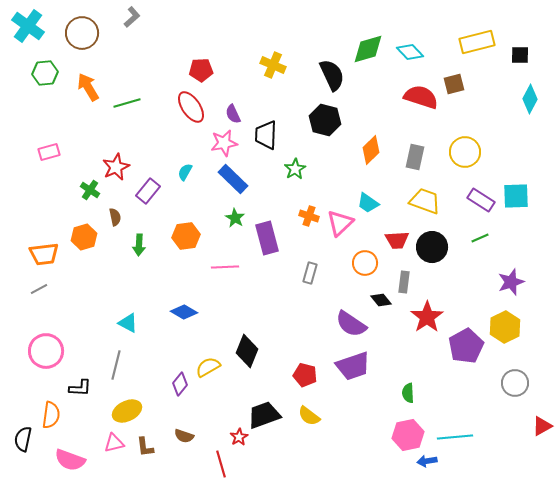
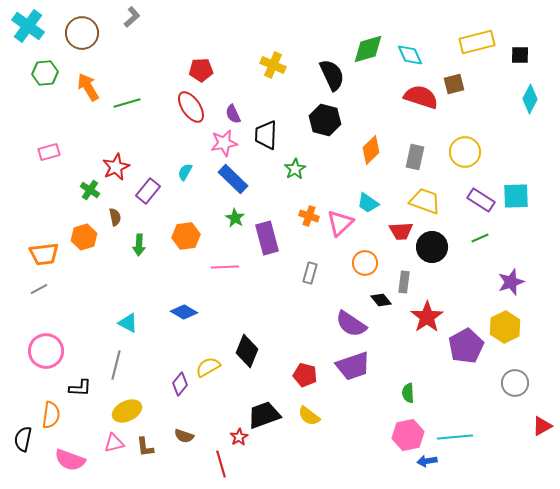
cyan diamond at (410, 52): moved 3 px down; rotated 20 degrees clockwise
red trapezoid at (397, 240): moved 4 px right, 9 px up
